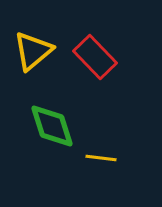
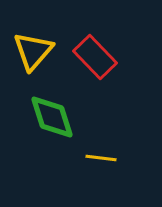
yellow triangle: rotated 9 degrees counterclockwise
green diamond: moved 9 px up
